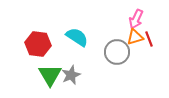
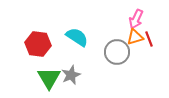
green triangle: moved 1 px left, 3 px down
